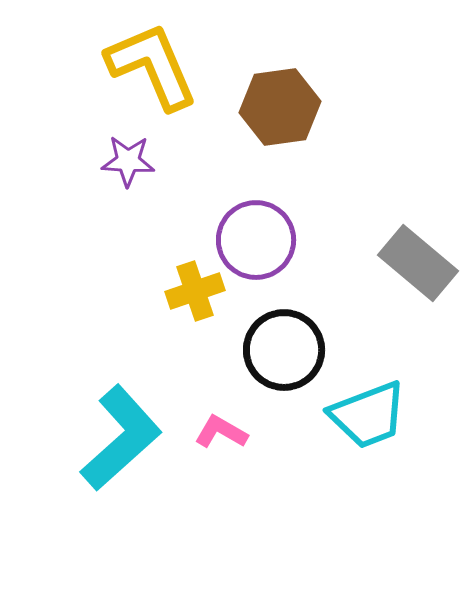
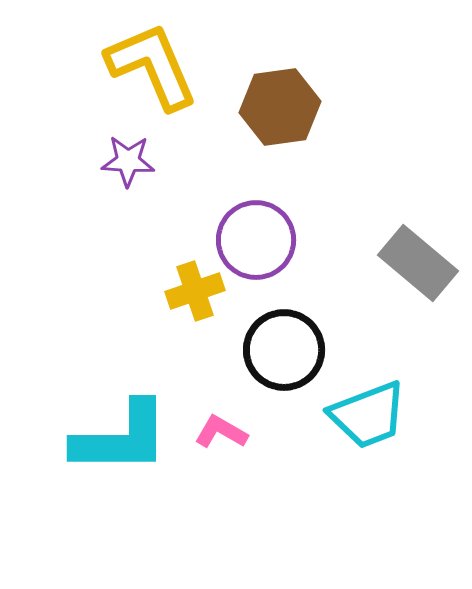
cyan L-shape: rotated 42 degrees clockwise
